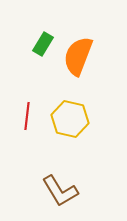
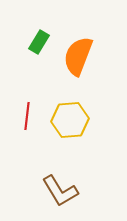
green rectangle: moved 4 px left, 2 px up
yellow hexagon: moved 1 px down; rotated 18 degrees counterclockwise
